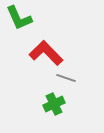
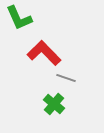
red L-shape: moved 2 px left
green cross: rotated 25 degrees counterclockwise
